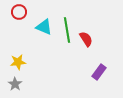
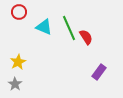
green line: moved 2 px right, 2 px up; rotated 15 degrees counterclockwise
red semicircle: moved 2 px up
yellow star: rotated 21 degrees counterclockwise
